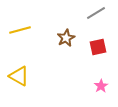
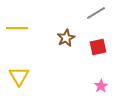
yellow line: moved 3 px left, 2 px up; rotated 15 degrees clockwise
yellow triangle: rotated 30 degrees clockwise
